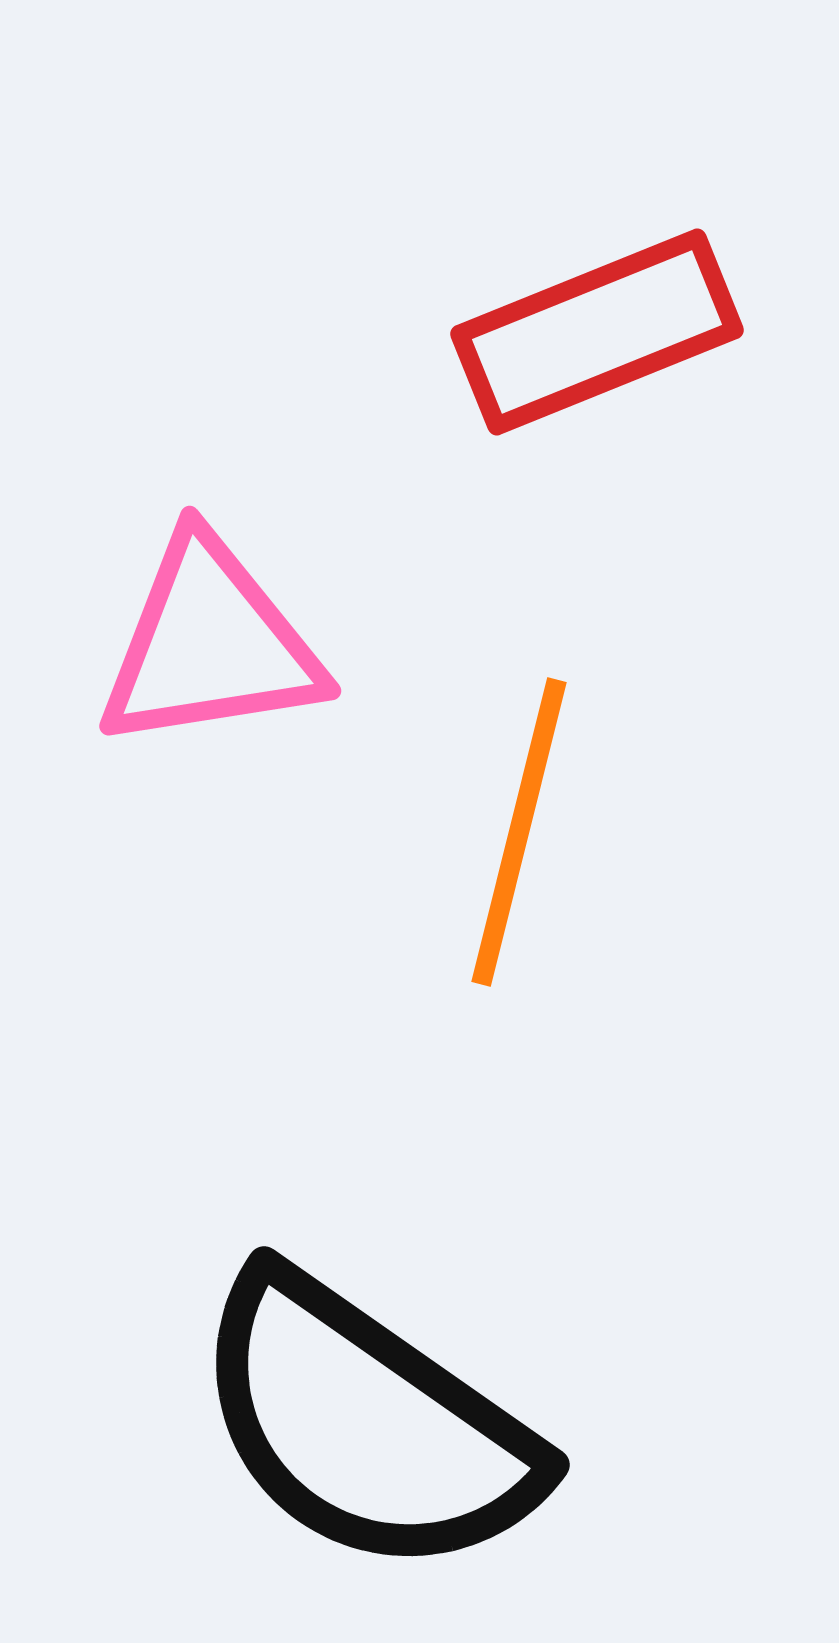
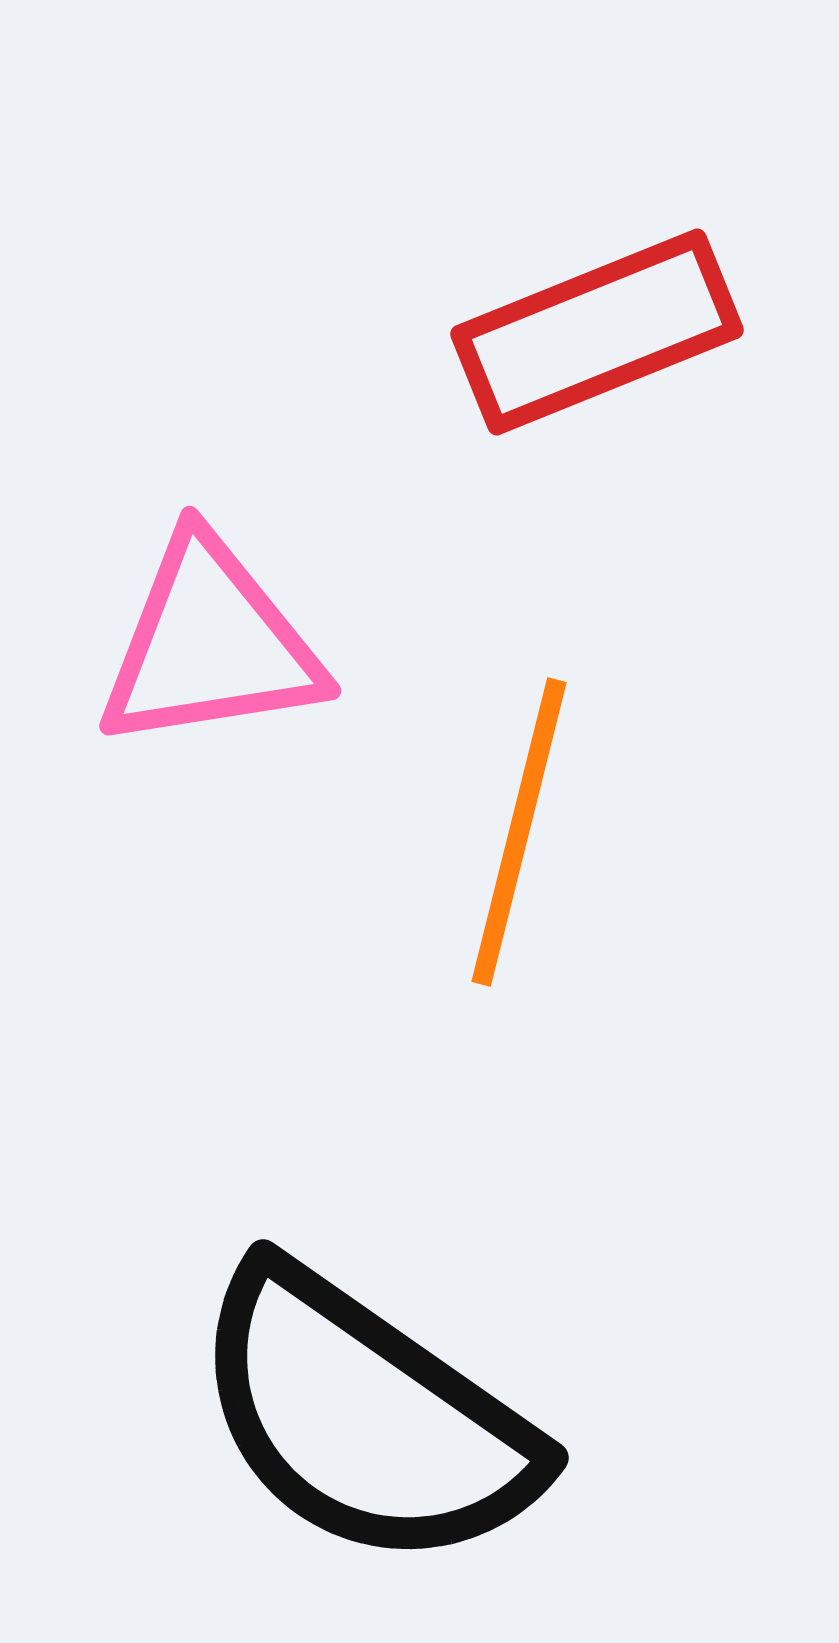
black semicircle: moved 1 px left, 7 px up
